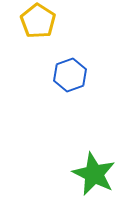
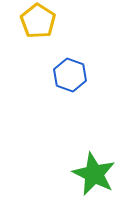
blue hexagon: rotated 20 degrees counterclockwise
